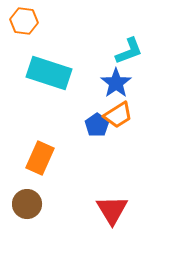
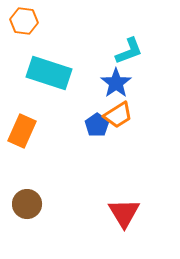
orange rectangle: moved 18 px left, 27 px up
red triangle: moved 12 px right, 3 px down
